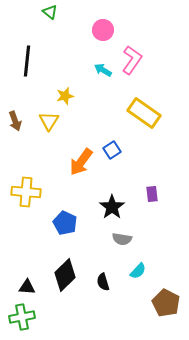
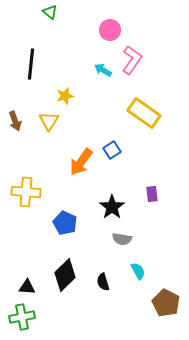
pink circle: moved 7 px right
black line: moved 4 px right, 3 px down
cyan semicircle: rotated 72 degrees counterclockwise
